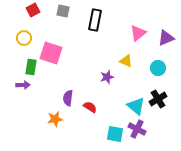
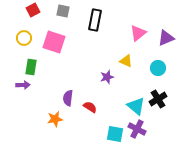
pink square: moved 3 px right, 11 px up
